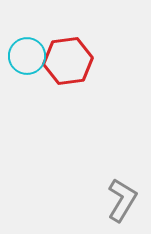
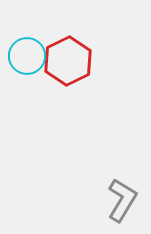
red hexagon: rotated 18 degrees counterclockwise
